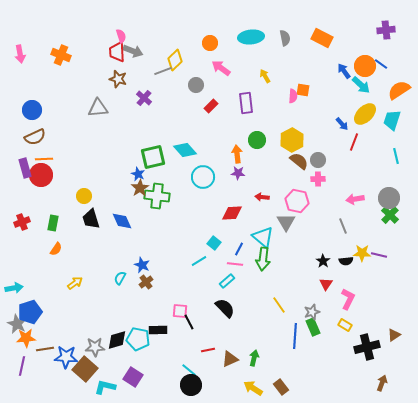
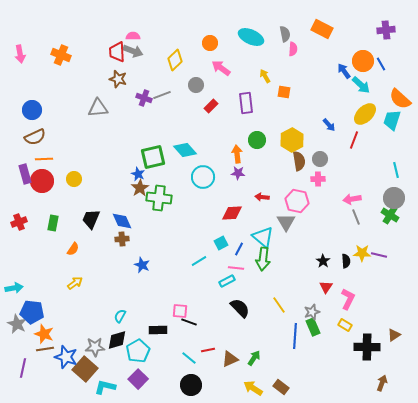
pink semicircle at (121, 36): moved 12 px right; rotated 72 degrees counterclockwise
cyan ellipse at (251, 37): rotated 30 degrees clockwise
gray semicircle at (285, 38): moved 4 px up
orange rectangle at (322, 38): moved 9 px up
blue line at (381, 64): rotated 24 degrees clockwise
orange circle at (365, 66): moved 2 px left, 5 px up
gray line at (163, 71): moved 1 px left, 24 px down
orange square at (303, 90): moved 19 px left, 2 px down
orange semicircle at (399, 90): moved 1 px right, 9 px down; rotated 105 degrees counterclockwise
pink semicircle at (293, 96): moved 47 px up
purple cross at (144, 98): rotated 21 degrees counterclockwise
blue arrow at (342, 124): moved 13 px left, 1 px down
red line at (354, 142): moved 2 px up
cyan line at (396, 156): moved 14 px down
gray circle at (318, 160): moved 2 px right, 1 px up
brown semicircle at (299, 161): rotated 42 degrees clockwise
purple rectangle at (25, 168): moved 6 px down
red circle at (41, 175): moved 1 px right, 6 px down
yellow circle at (84, 196): moved 10 px left, 17 px up
green cross at (157, 196): moved 2 px right, 2 px down
gray circle at (389, 198): moved 5 px right
pink arrow at (355, 199): moved 3 px left
green cross at (390, 215): rotated 12 degrees counterclockwise
black trapezoid at (91, 219): rotated 40 degrees clockwise
red cross at (22, 222): moved 3 px left
gray line at (343, 226): moved 13 px right, 9 px up
cyan square at (214, 243): moved 7 px right; rotated 24 degrees clockwise
orange semicircle at (56, 249): moved 17 px right
black semicircle at (346, 261): rotated 88 degrees counterclockwise
pink line at (235, 264): moved 1 px right, 4 px down
cyan semicircle at (120, 278): moved 38 px down
cyan rectangle at (227, 281): rotated 14 degrees clockwise
brown cross at (146, 282): moved 24 px left, 43 px up; rotated 32 degrees clockwise
red triangle at (326, 284): moved 3 px down
black semicircle at (225, 308): moved 15 px right
blue pentagon at (30, 312): moved 2 px right; rotated 25 degrees clockwise
black line at (189, 322): rotated 42 degrees counterclockwise
orange star at (26, 338): moved 18 px right, 4 px up; rotated 24 degrees clockwise
cyan pentagon at (138, 339): moved 12 px down; rotated 30 degrees clockwise
black cross at (367, 347): rotated 15 degrees clockwise
blue star at (66, 357): rotated 15 degrees clockwise
green arrow at (254, 358): rotated 21 degrees clockwise
purple line at (22, 366): moved 1 px right, 2 px down
cyan line at (189, 370): moved 12 px up
purple square at (133, 377): moved 5 px right, 2 px down; rotated 12 degrees clockwise
brown rectangle at (281, 387): rotated 14 degrees counterclockwise
